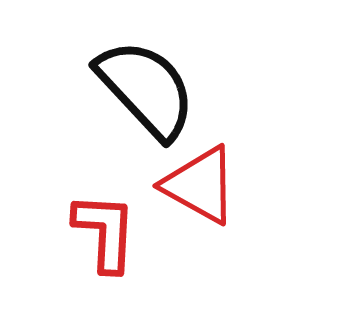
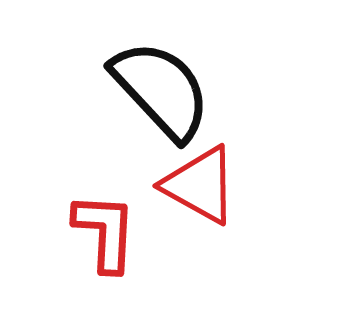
black semicircle: moved 15 px right, 1 px down
